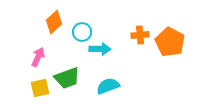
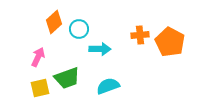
cyan circle: moved 3 px left, 3 px up
